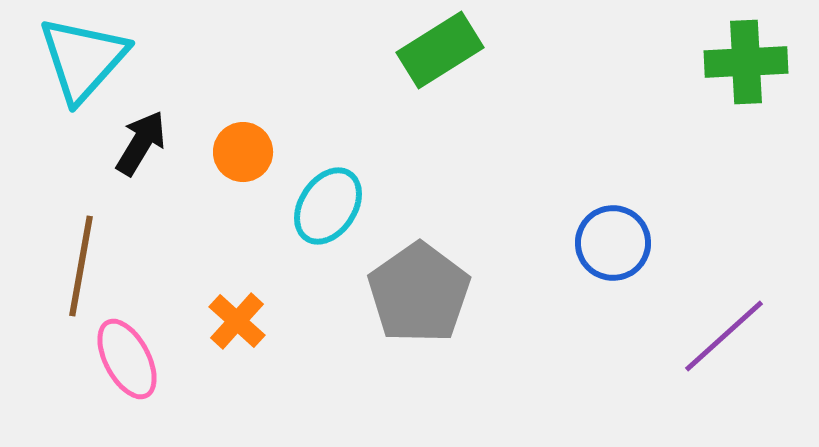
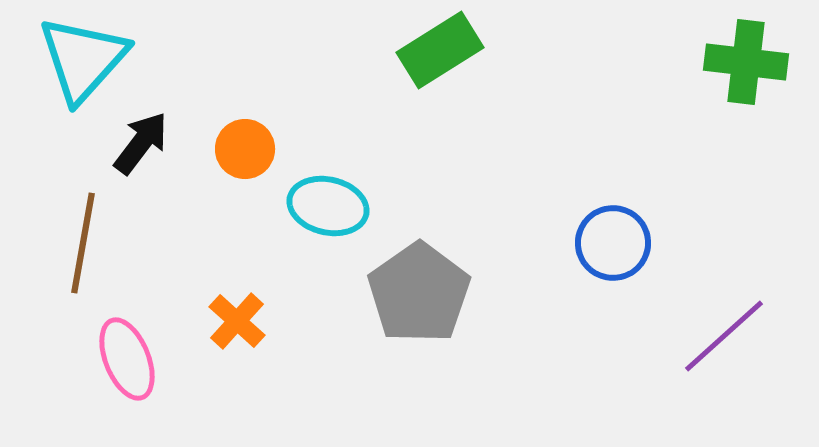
green cross: rotated 10 degrees clockwise
black arrow: rotated 6 degrees clockwise
orange circle: moved 2 px right, 3 px up
cyan ellipse: rotated 70 degrees clockwise
brown line: moved 2 px right, 23 px up
pink ellipse: rotated 6 degrees clockwise
